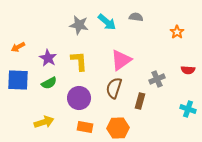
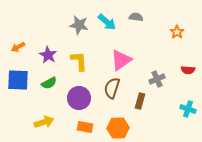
purple star: moved 3 px up
brown semicircle: moved 2 px left
